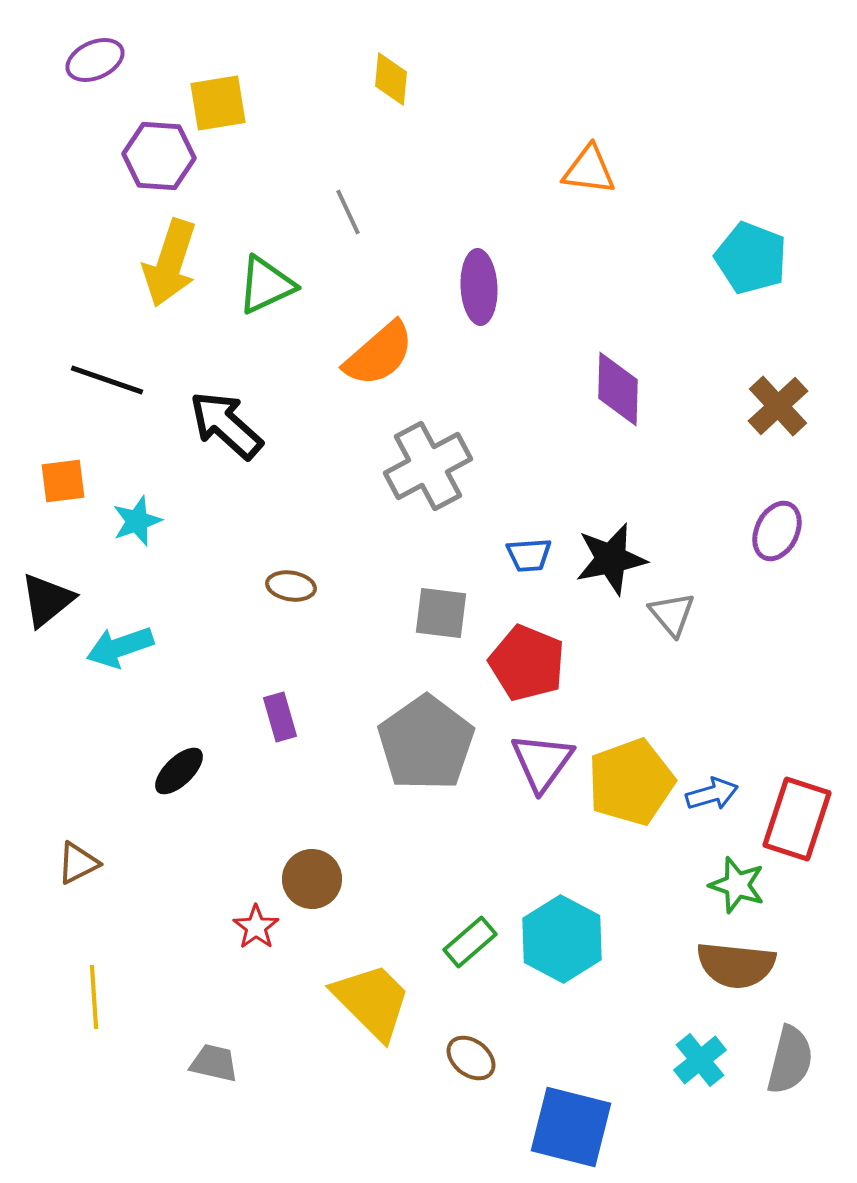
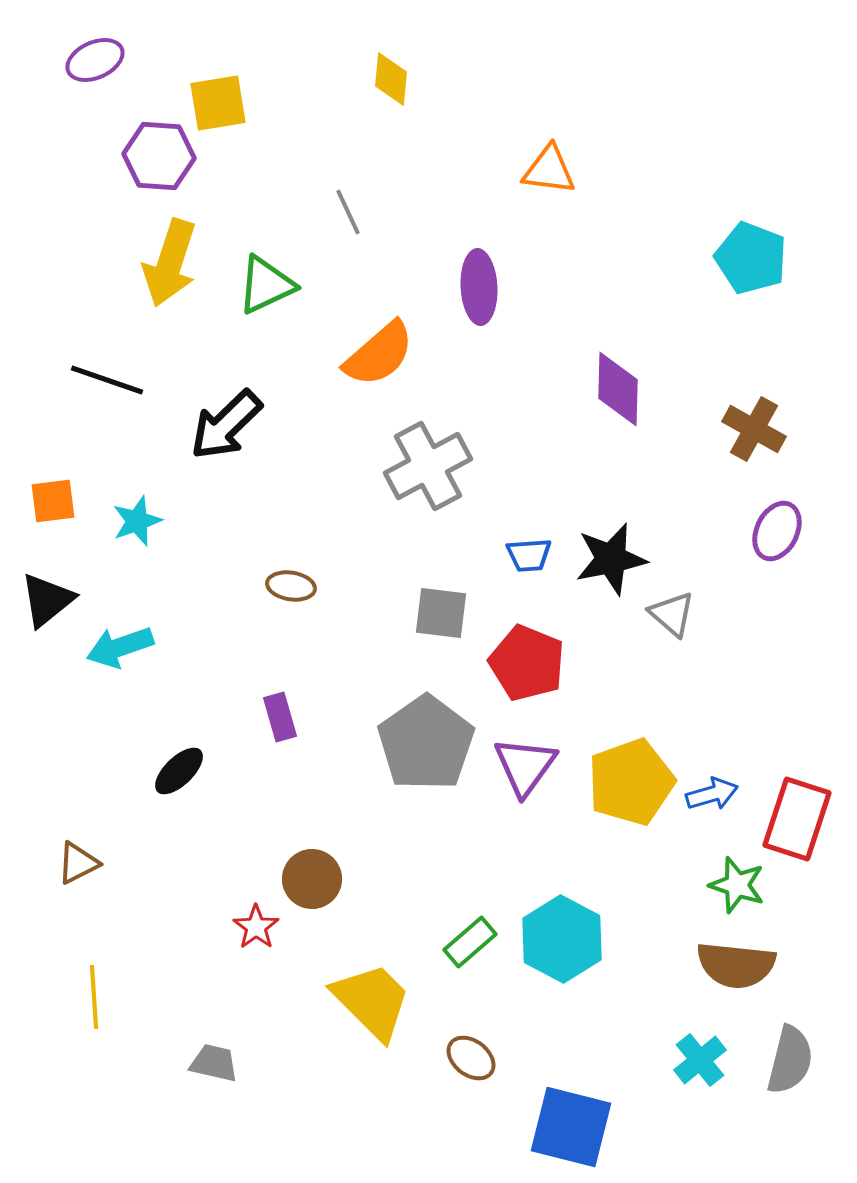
orange triangle at (589, 170): moved 40 px left
brown cross at (778, 406): moved 24 px left, 23 px down; rotated 18 degrees counterclockwise
black arrow at (226, 425): rotated 86 degrees counterclockwise
orange square at (63, 481): moved 10 px left, 20 px down
gray triangle at (672, 614): rotated 9 degrees counterclockwise
purple triangle at (542, 762): moved 17 px left, 4 px down
